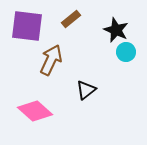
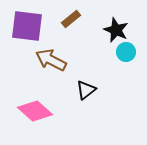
brown arrow: rotated 88 degrees counterclockwise
